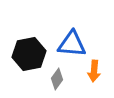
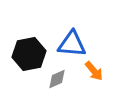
orange arrow: rotated 45 degrees counterclockwise
gray diamond: rotated 30 degrees clockwise
